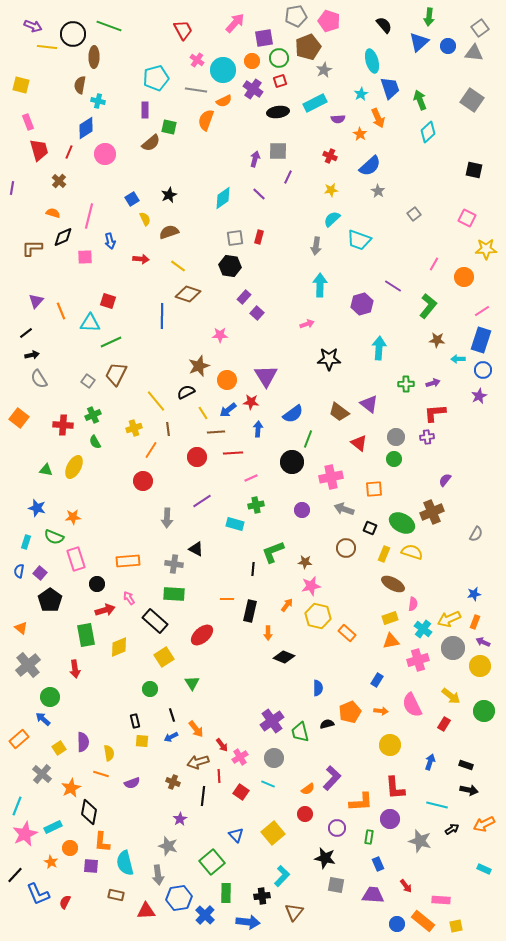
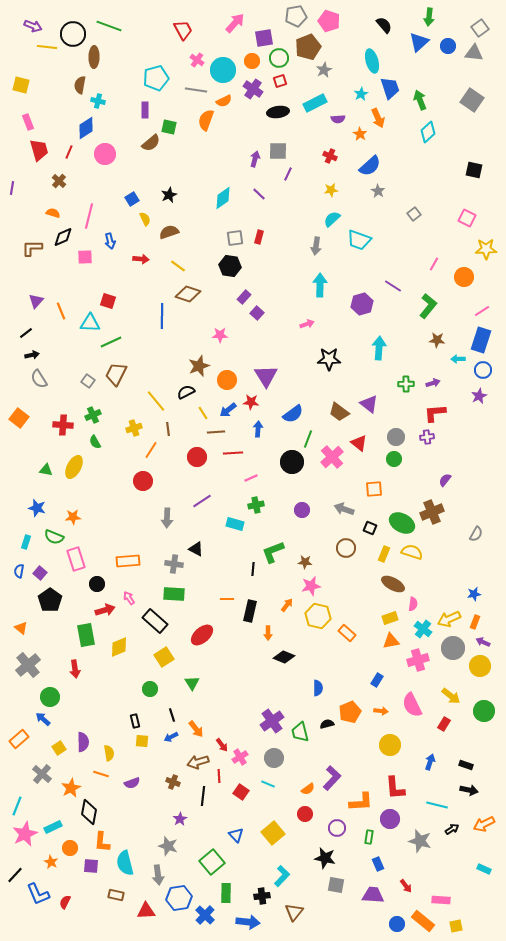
purple line at (288, 177): moved 3 px up
pink cross at (331, 477): moved 1 px right, 20 px up; rotated 30 degrees counterclockwise
